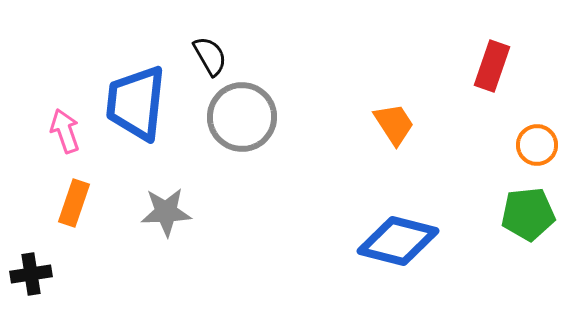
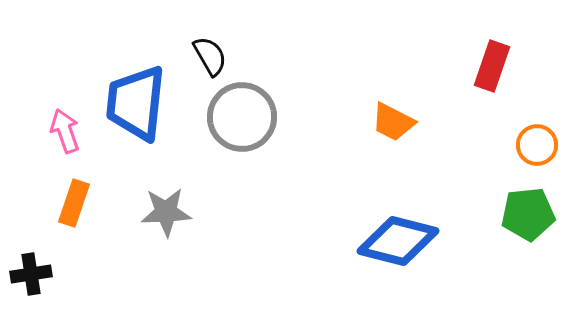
orange trapezoid: moved 1 px left, 2 px up; rotated 150 degrees clockwise
